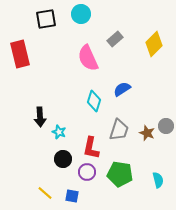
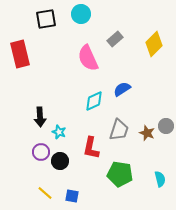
cyan diamond: rotated 50 degrees clockwise
black circle: moved 3 px left, 2 px down
purple circle: moved 46 px left, 20 px up
cyan semicircle: moved 2 px right, 1 px up
